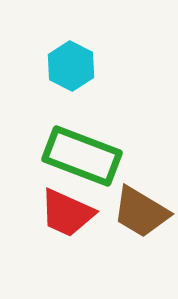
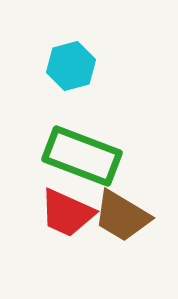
cyan hexagon: rotated 18 degrees clockwise
brown trapezoid: moved 19 px left, 4 px down
